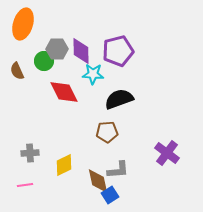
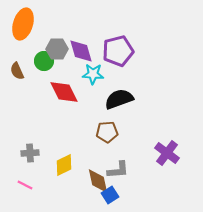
purple diamond: rotated 16 degrees counterclockwise
pink line: rotated 35 degrees clockwise
